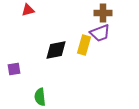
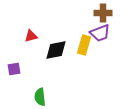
red triangle: moved 3 px right, 26 px down
